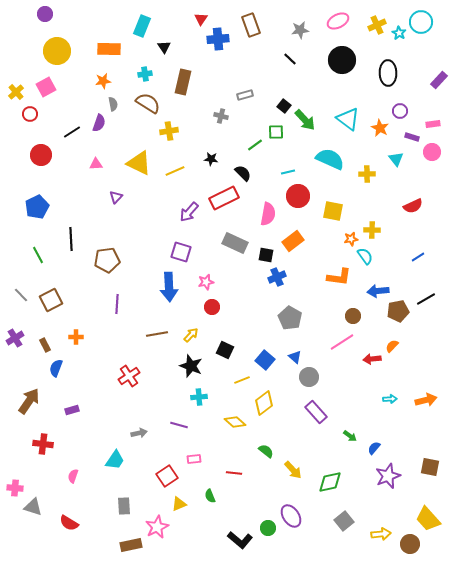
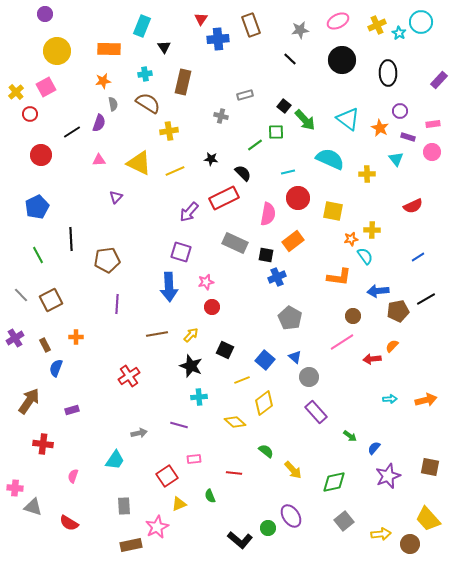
purple rectangle at (412, 137): moved 4 px left
pink triangle at (96, 164): moved 3 px right, 4 px up
red circle at (298, 196): moved 2 px down
green diamond at (330, 482): moved 4 px right
